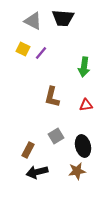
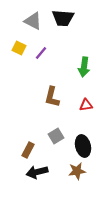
yellow square: moved 4 px left, 1 px up
